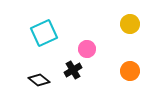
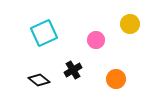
pink circle: moved 9 px right, 9 px up
orange circle: moved 14 px left, 8 px down
